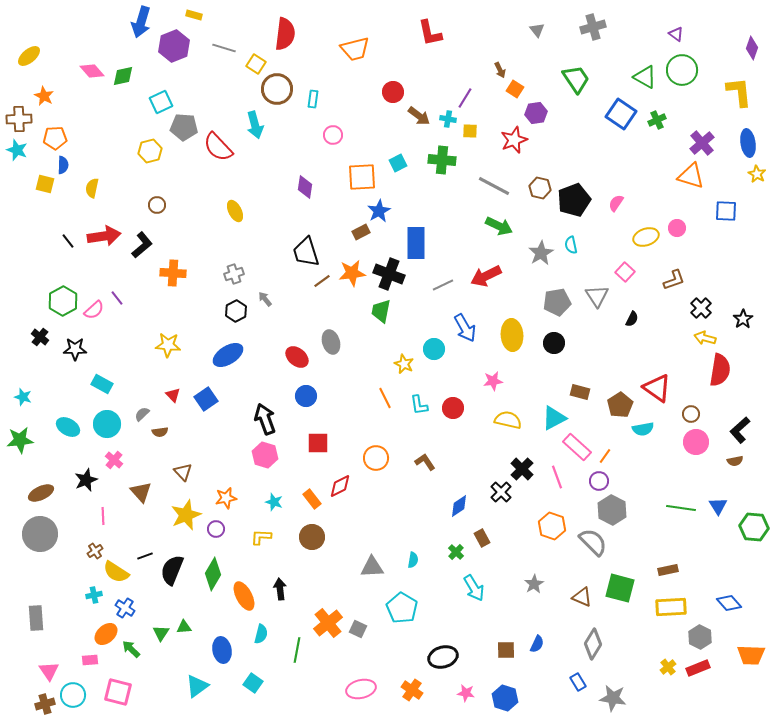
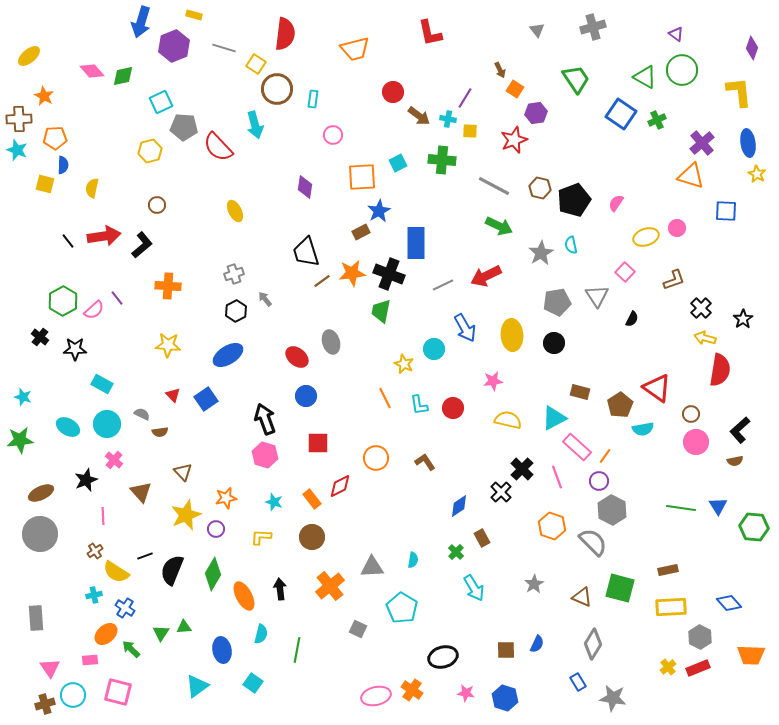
orange cross at (173, 273): moved 5 px left, 13 px down
gray semicircle at (142, 414): rotated 70 degrees clockwise
orange cross at (328, 623): moved 2 px right, 37 px up
pink triangle at (49, 671): moved 1 px right, 3 px up
pink ellipse at (361, 689): moved 15 px right, 7 px down
